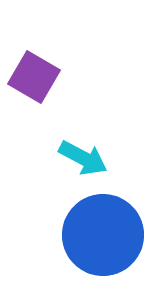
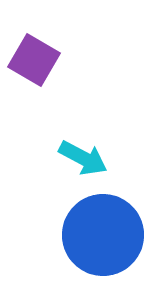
purple square: moved 17 px up
